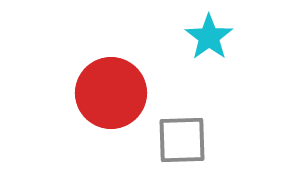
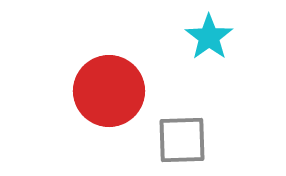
red circle: moved 2 px left, 2 px up
